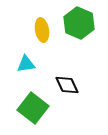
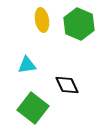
green hexagon: moved 1 px down
yellow ellipse: moved 10 px up
cyan triangle: moved 1 px right, 1 px down
